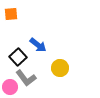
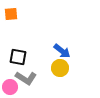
blue arrow: moved 24 px right, 6 px down
black square: rotated 36 degrees counterclockwise
gray L-shape: rotated 20 degrees counterclockwise
